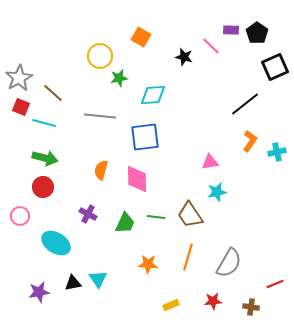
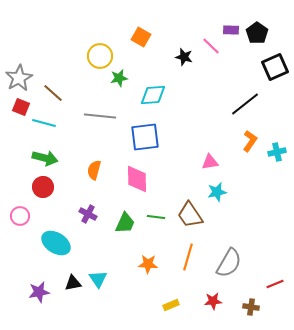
orange semicircle: moved 7 px left
